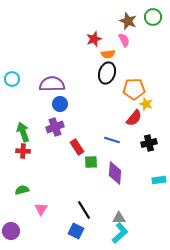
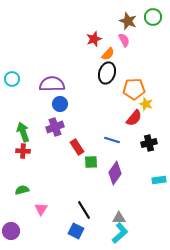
orange semicircle: rotated 40 degrees counterclockwise
purple diamond: rotated 30 degrees clockwise
